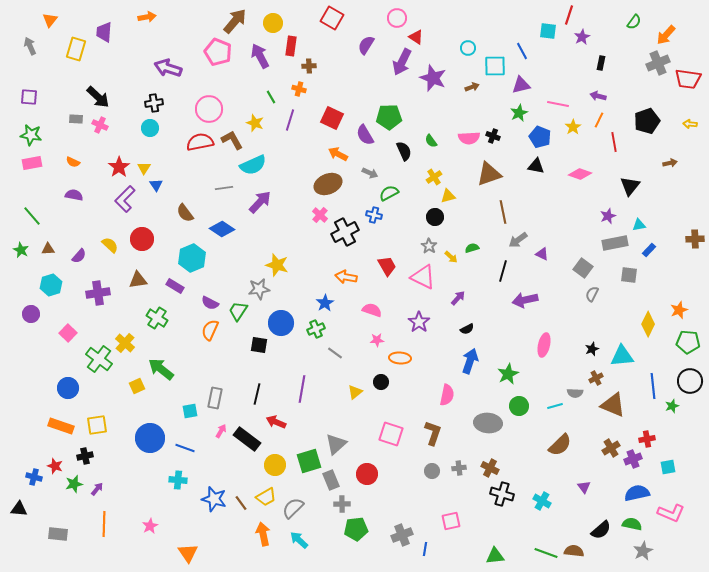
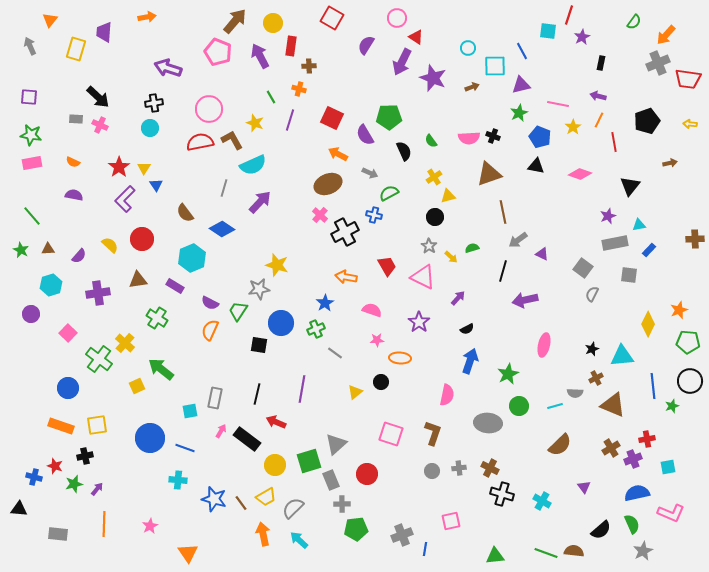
gray line at (224, 188): rotated 66 degrees counterclockwise
green semicircle at (632, 524): rotated 54 degrees clockwise
